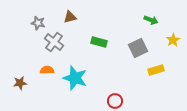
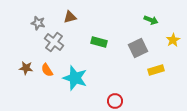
orange semicircle: rotated 120 degrees counterclockwise
brown star: moved 6 px right, 15 px up; rotated 16 degrees clockwise
